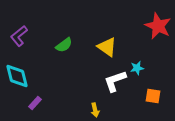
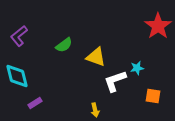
red star: rotated 12 degrees clockwise
yellow triangle: moved 11 px left, 10 px down; rotated 15 degrees counterclockwise
purple rectangle: rotated 16 degrees clockwise
